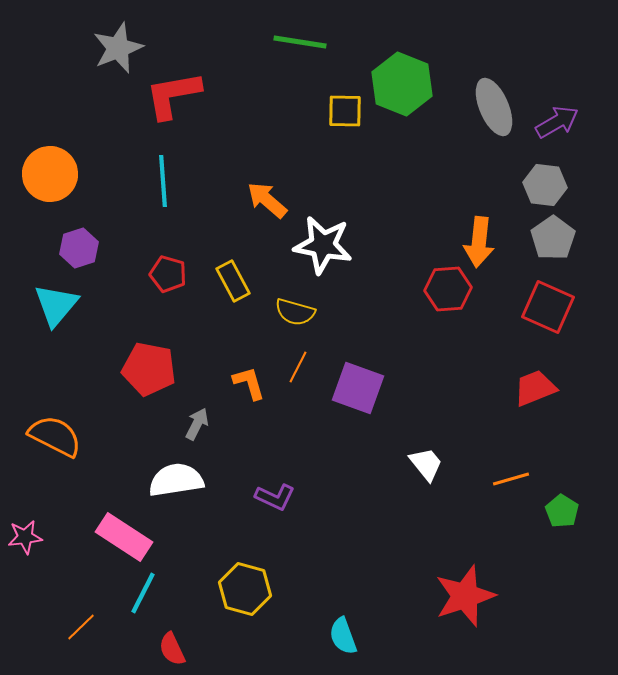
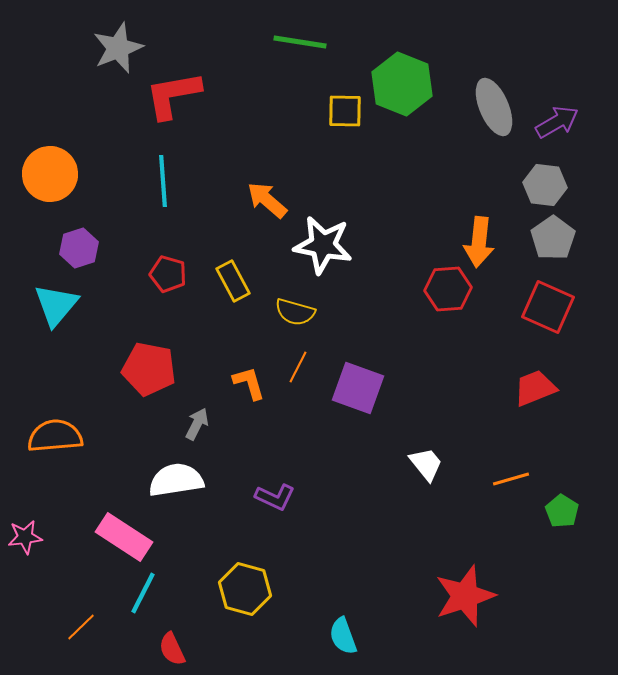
orange semicircle at (55, 436): rotated 32 degrees counterclockwise
